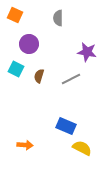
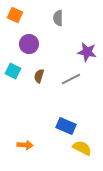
cyan square: moved 3 px left, 2 px down
